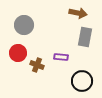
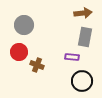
brown arrow: moved 5 px right; rotated 18 degrees counterclockwise
red circle: moved 1 px right, 1 px up
purple rectangle: moved 11 px right
